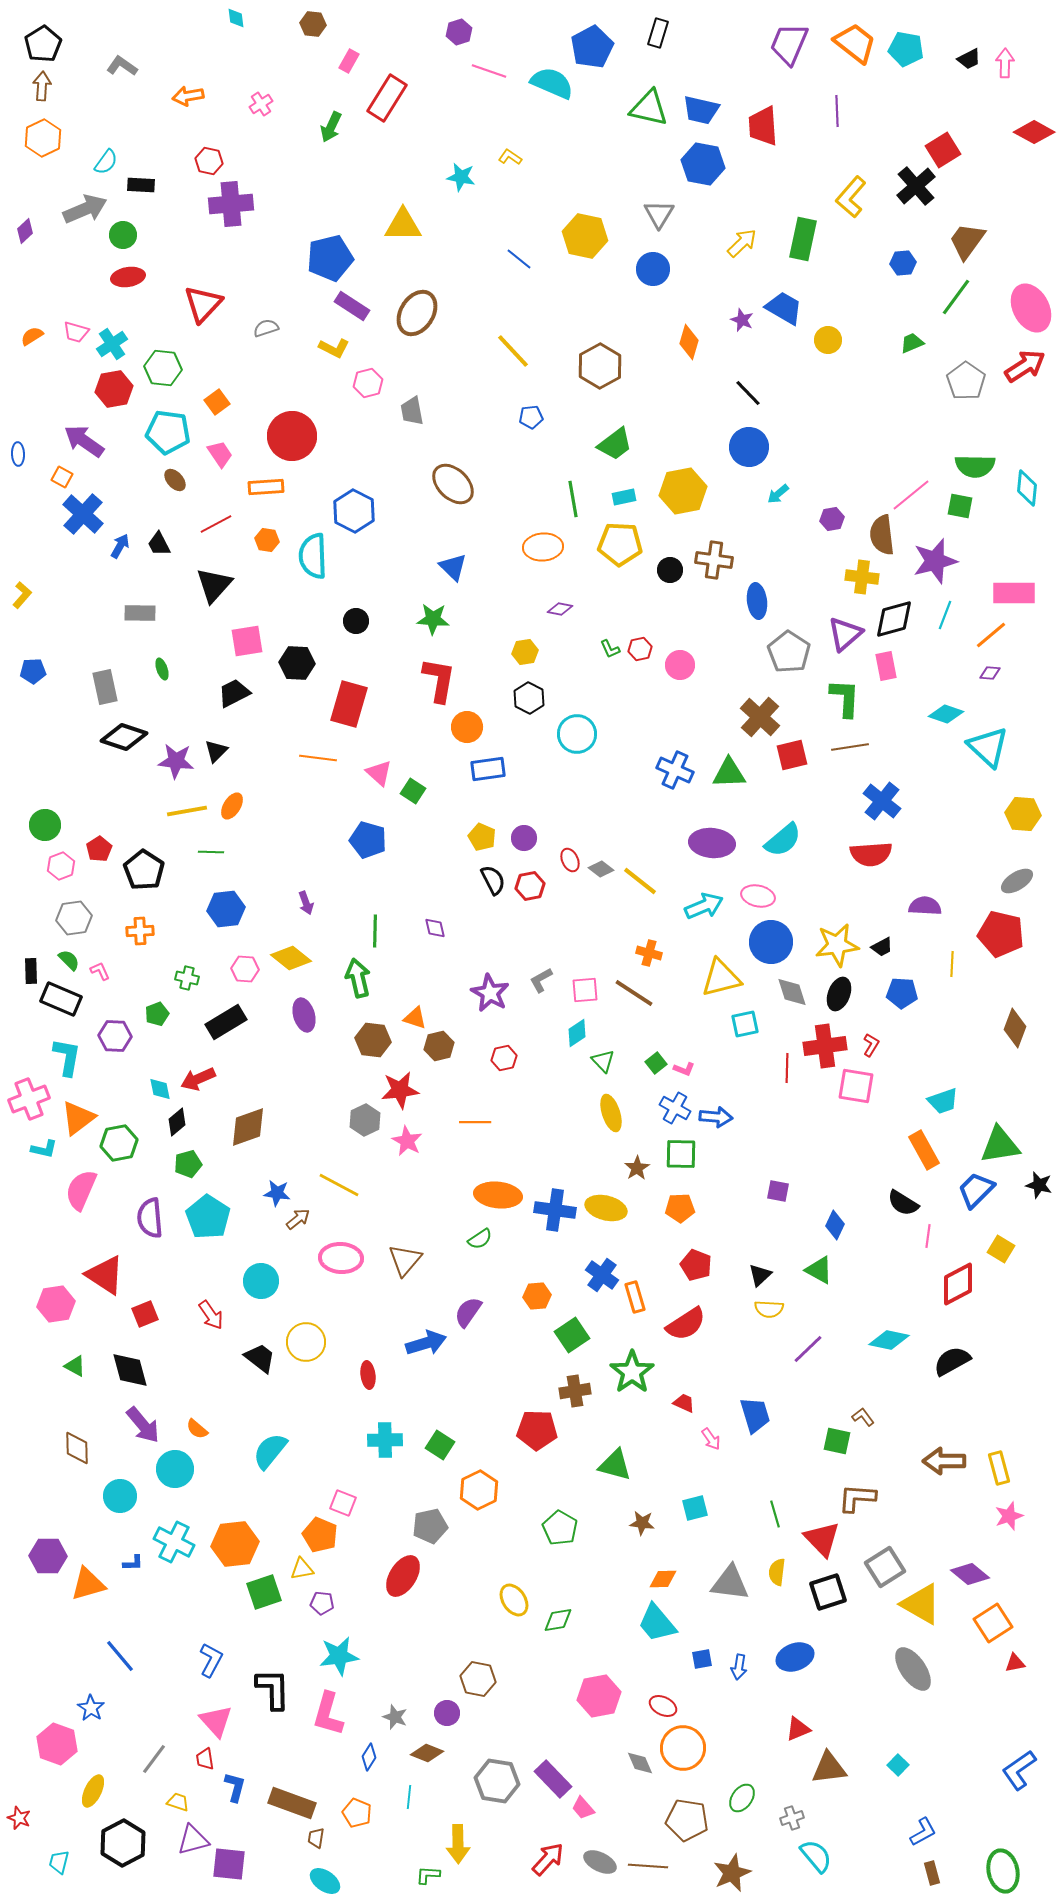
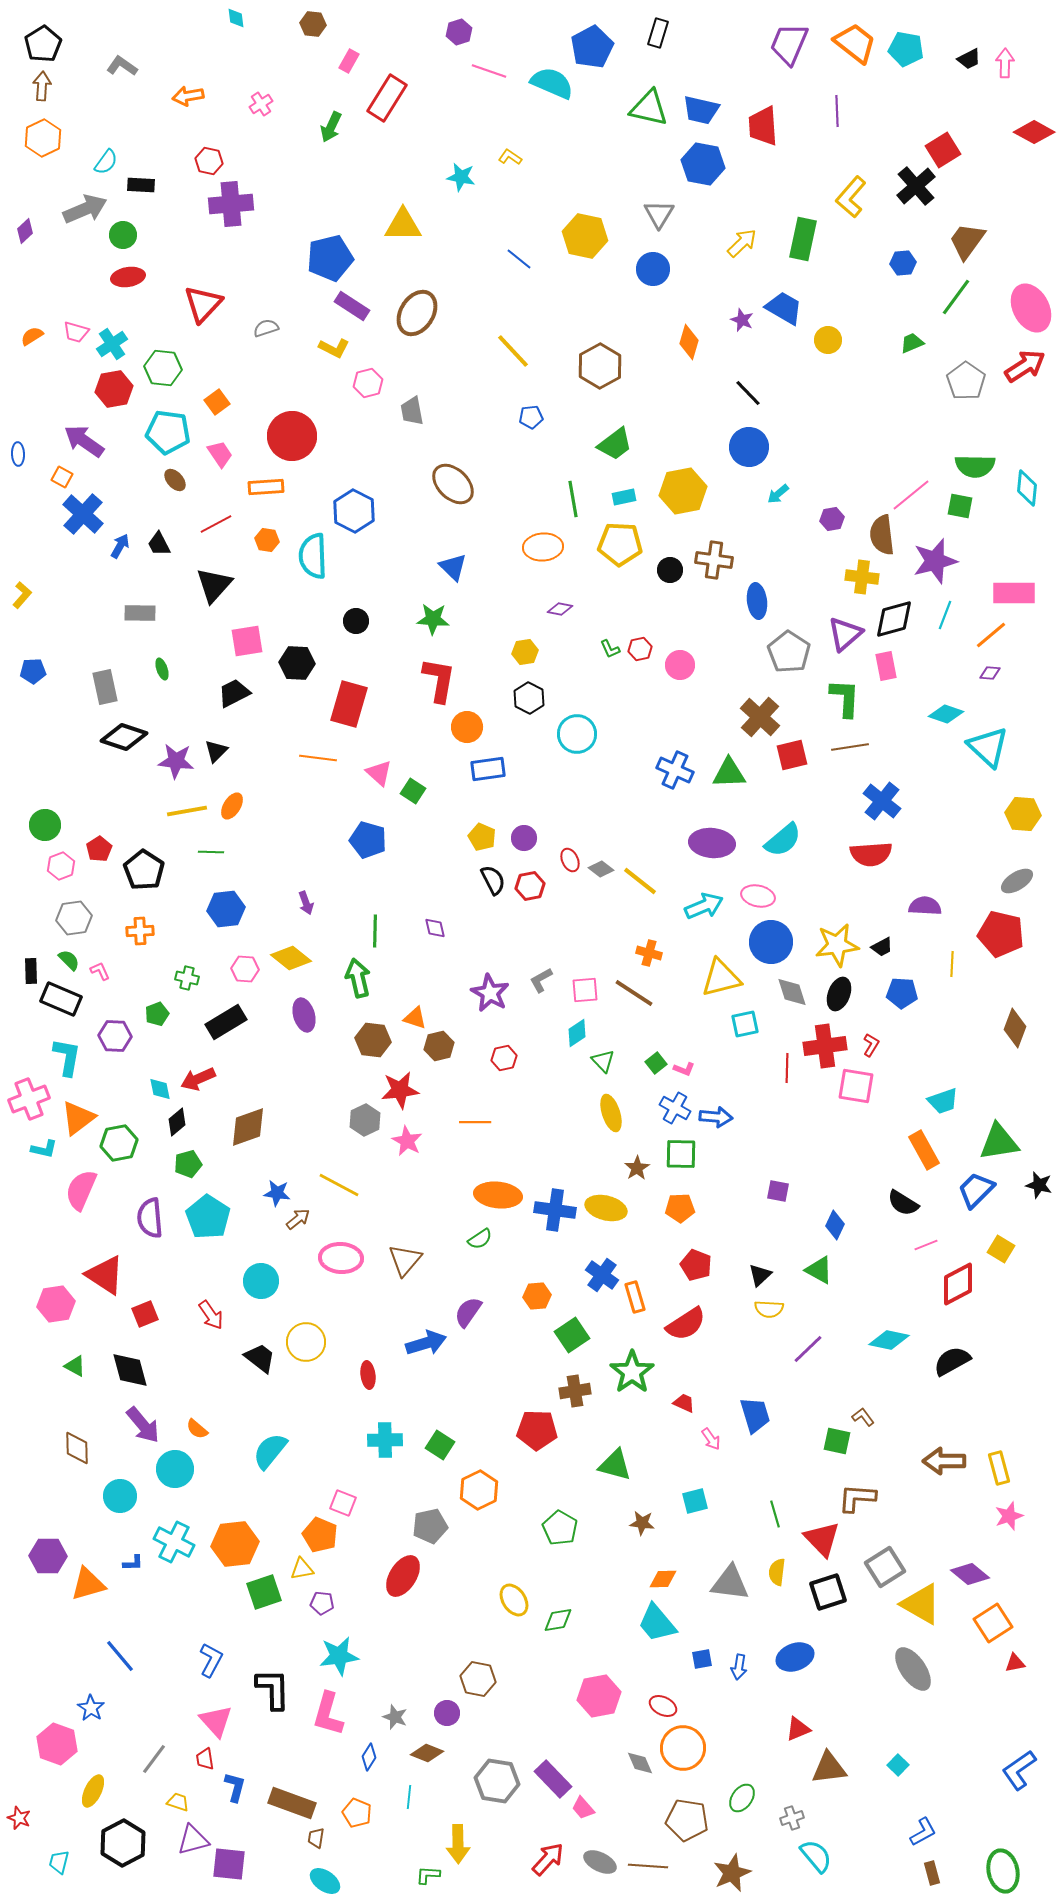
green triangle at (1000, 1145): moved 1 px left, 3 px up
pink line at (928, 1236): moved 2 px left, 9 px down; rotated 60 degrees clockwise
cyan square at (695, 1508): moved 7 px up
